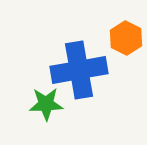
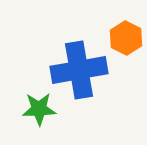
green star: moved 7 px left, 5 px down
